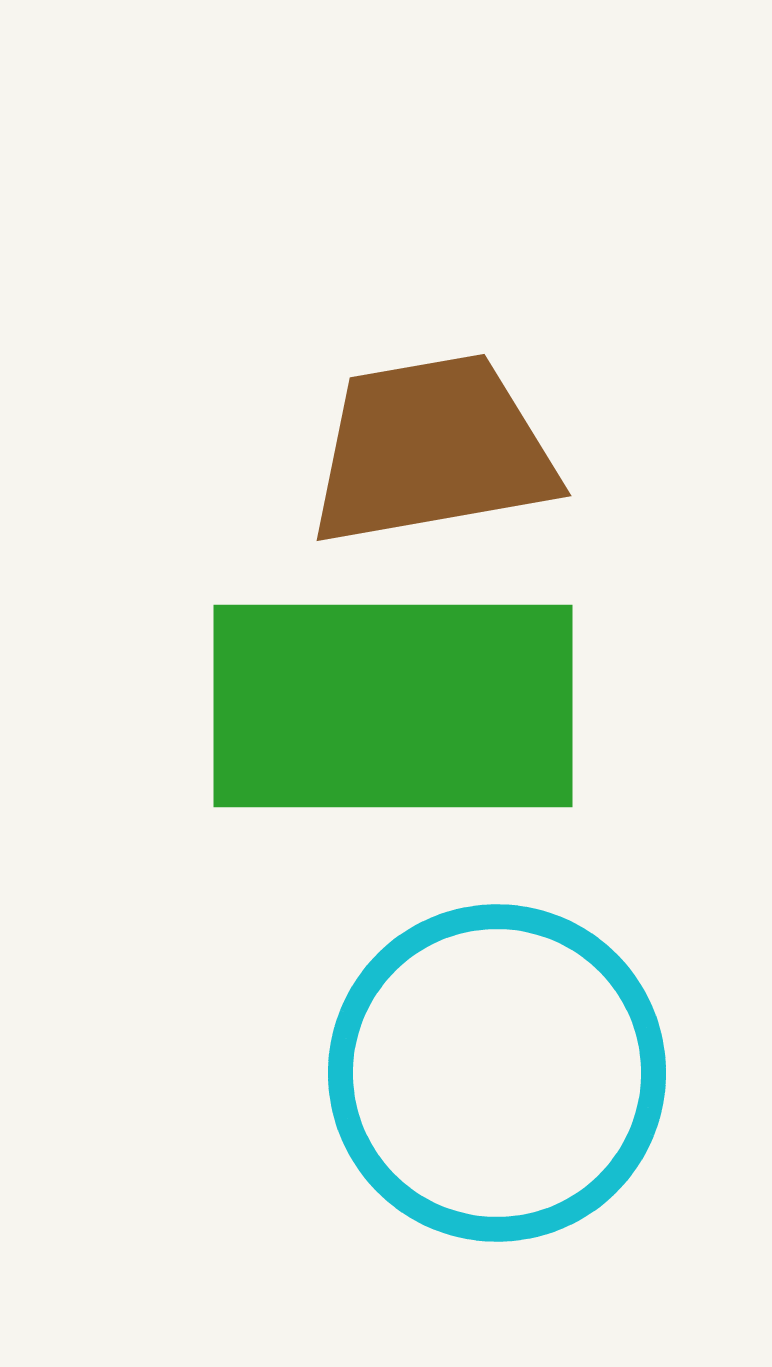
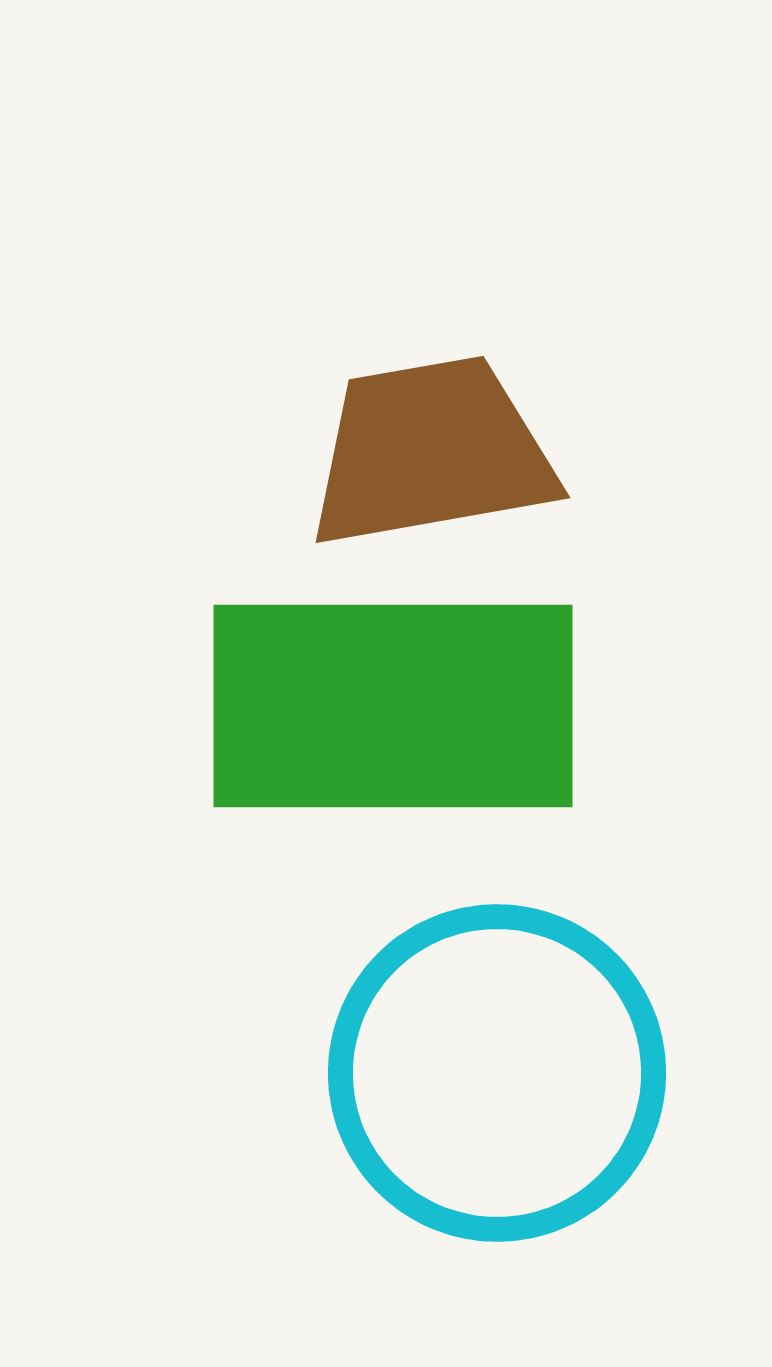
brown trapezoid: moved 1 px left, 2 px down
